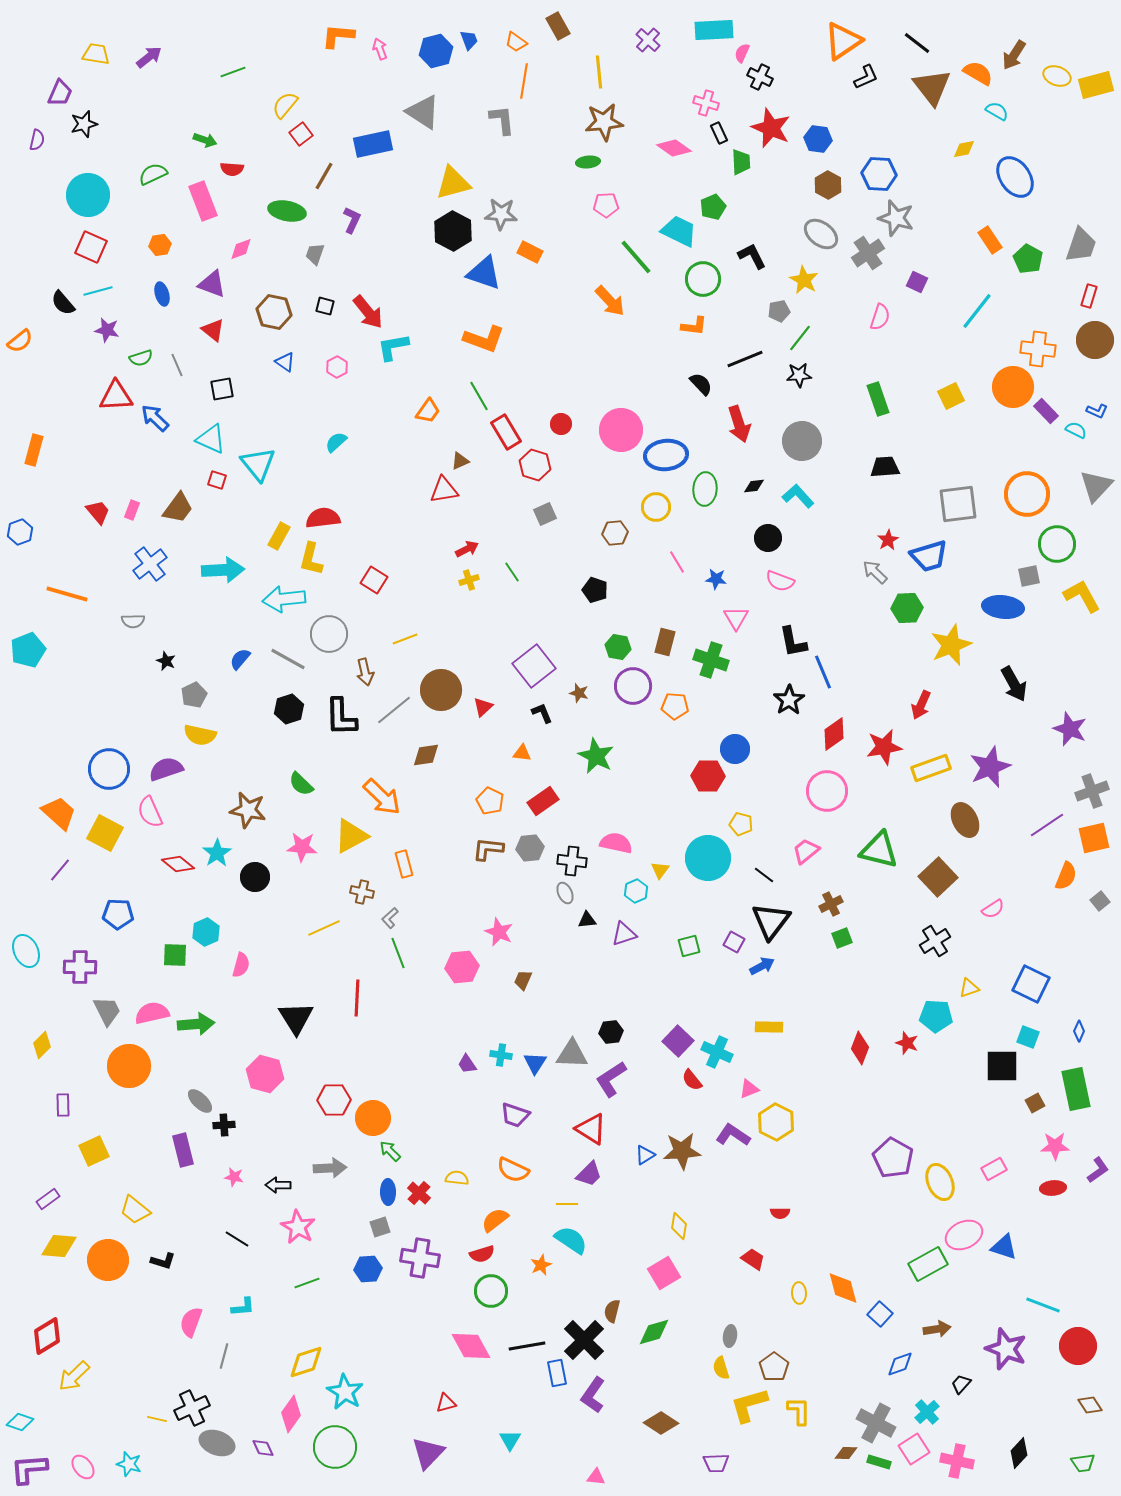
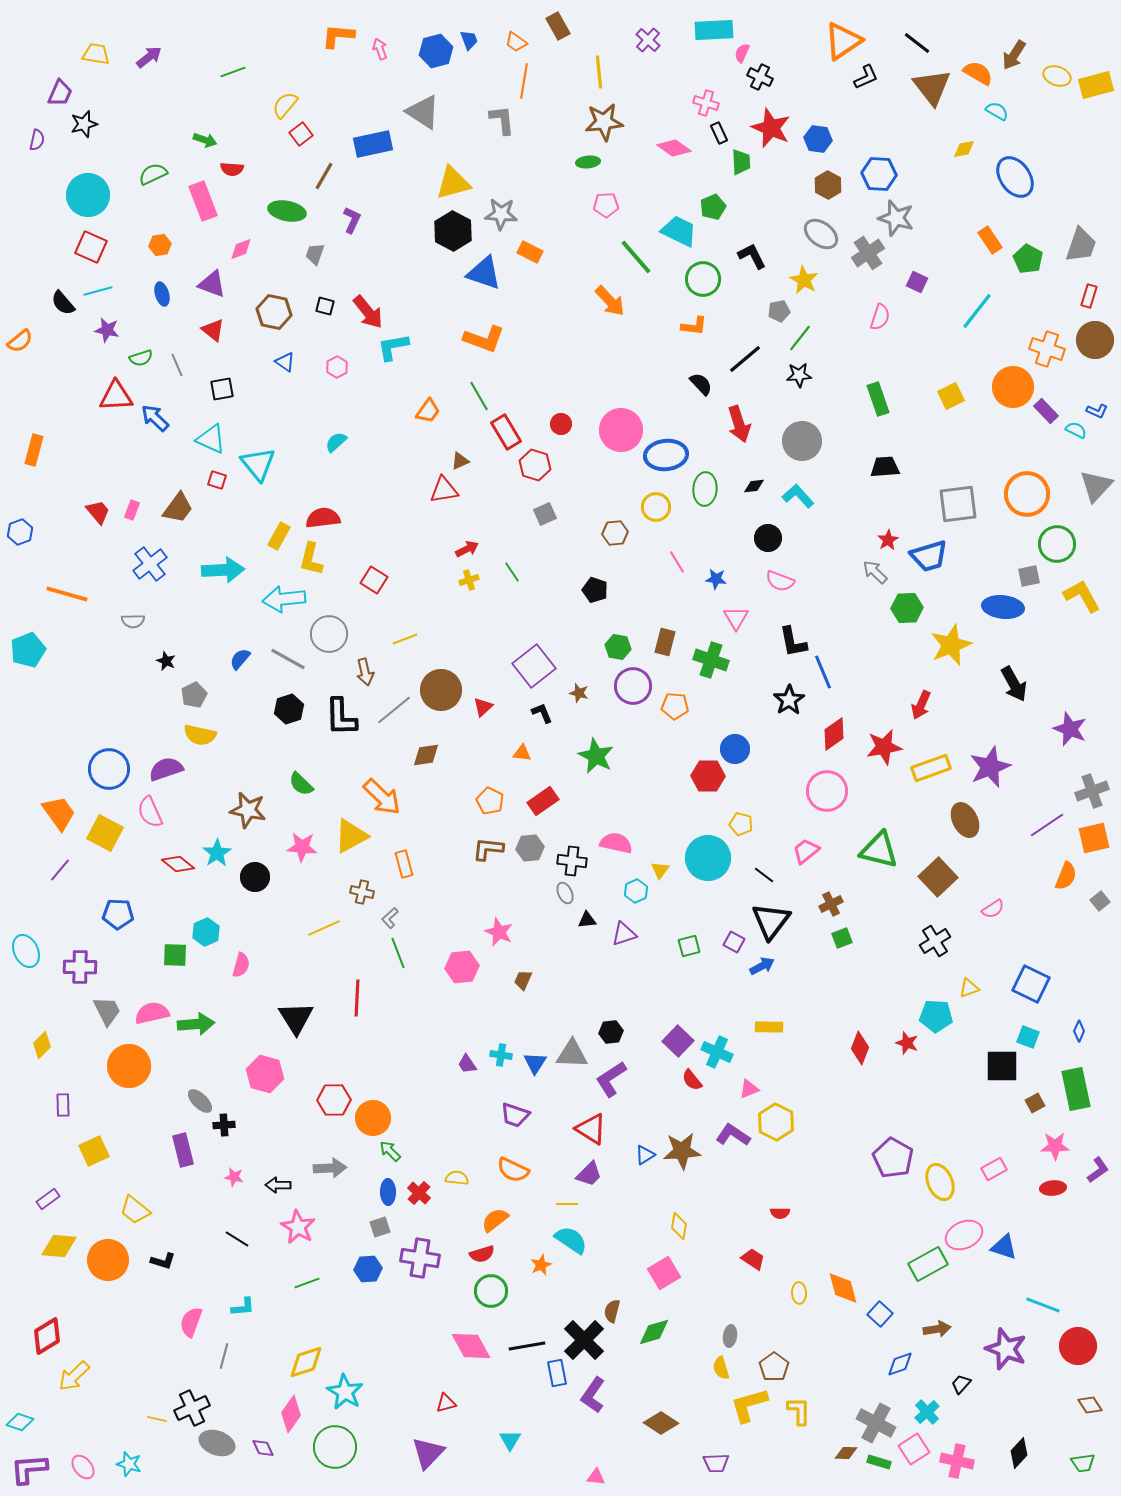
orange cross at (1038, 349): moved 9 px right; rotated 12 degrees clockwise
black line at (745, 359): rotated 18 degrees counterclockwise
orange trapezoid at (59, 813): rotated 12 degrees clockwise
